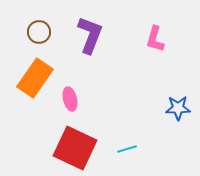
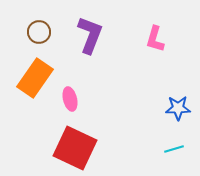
cyan line: moved 47 px right
